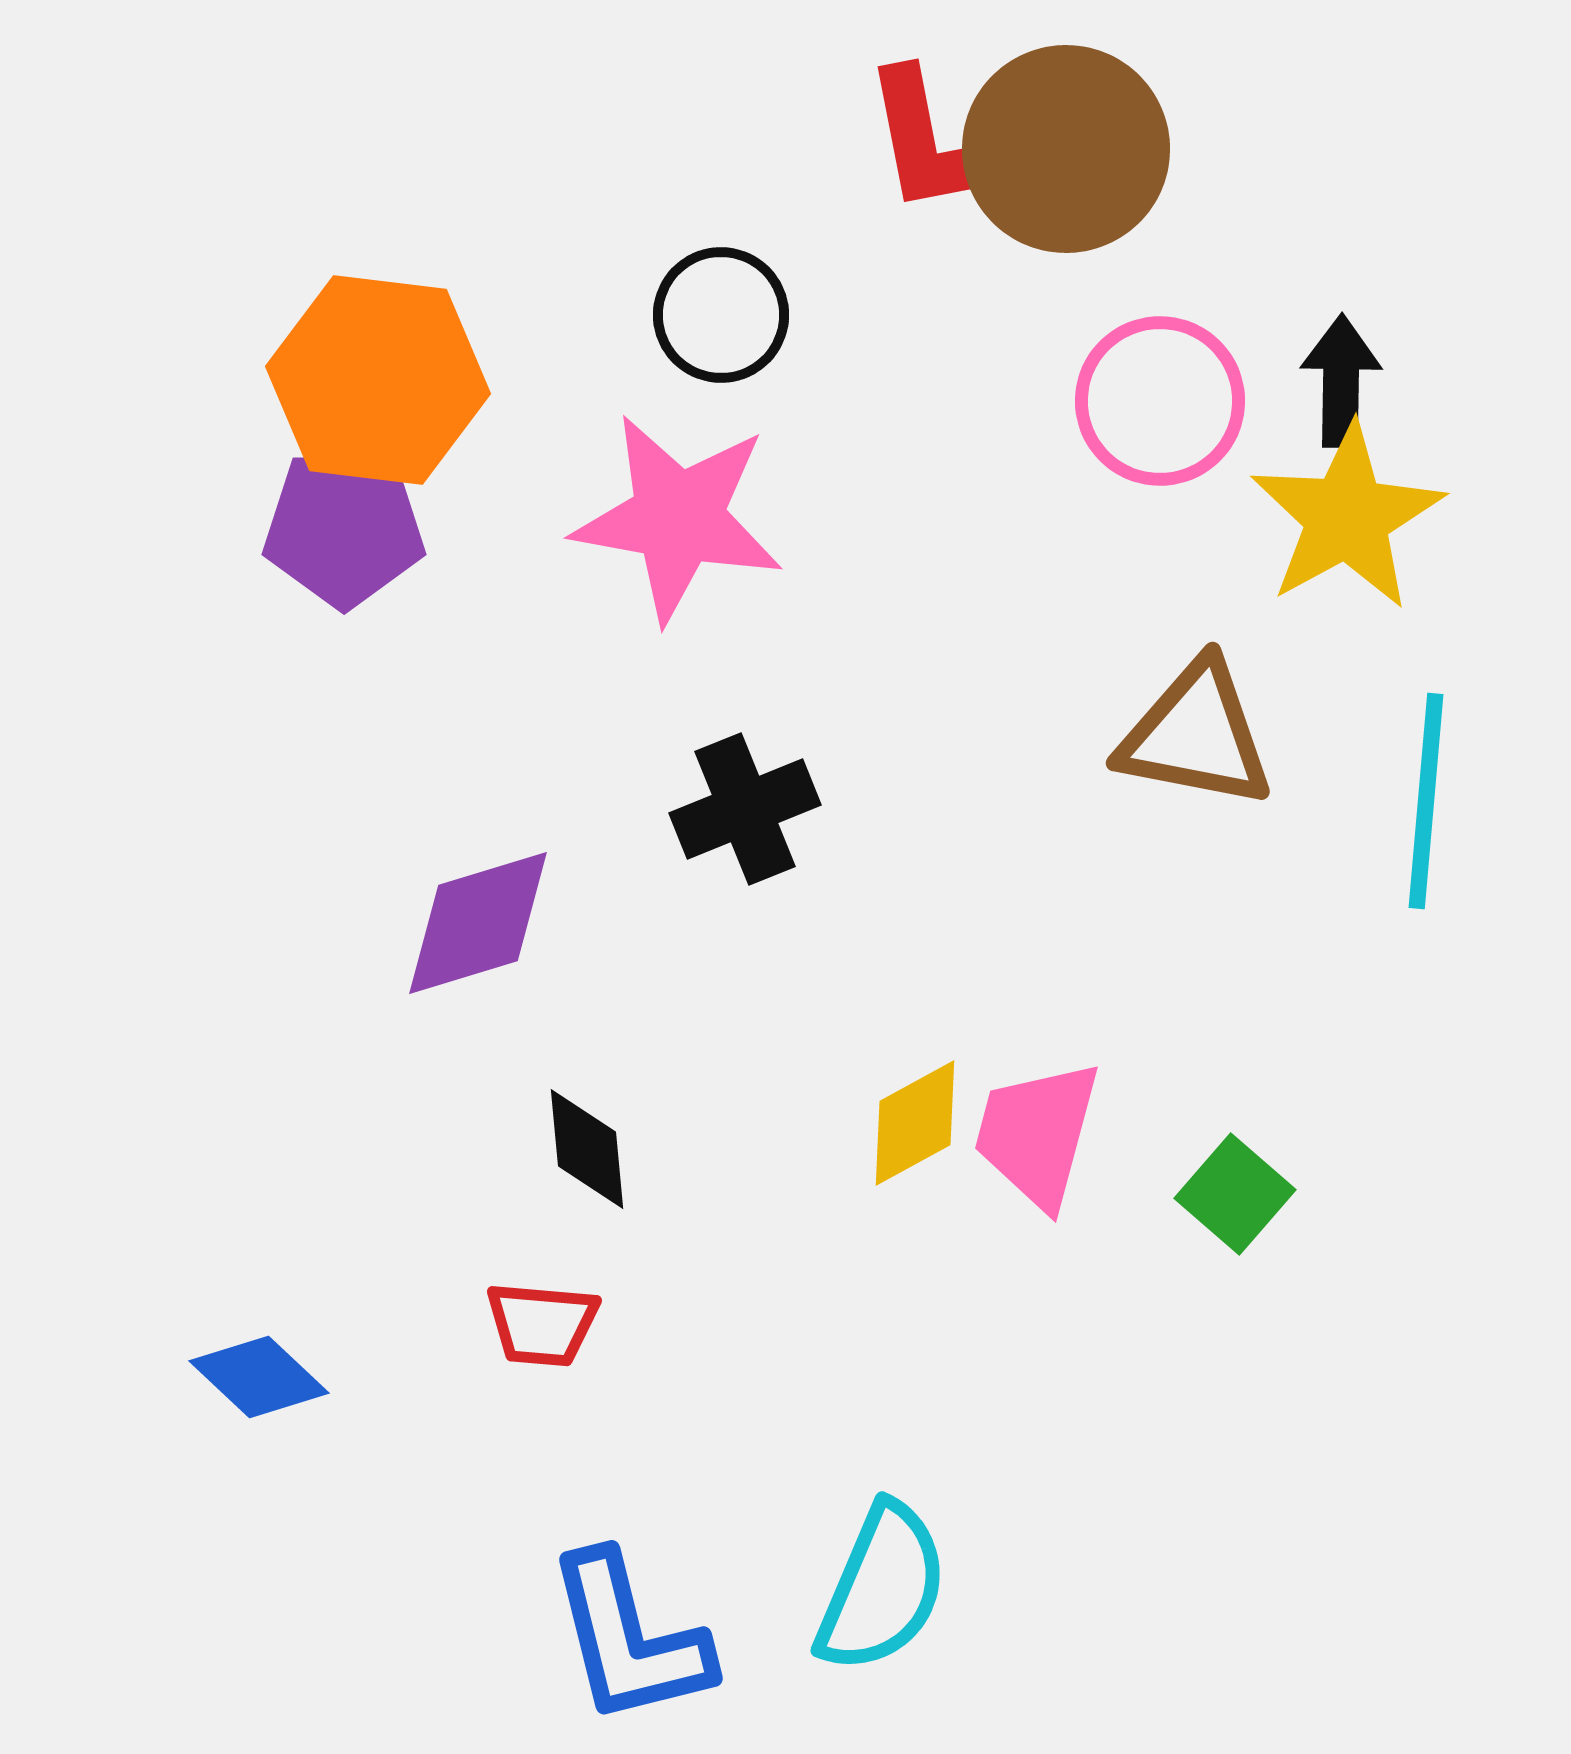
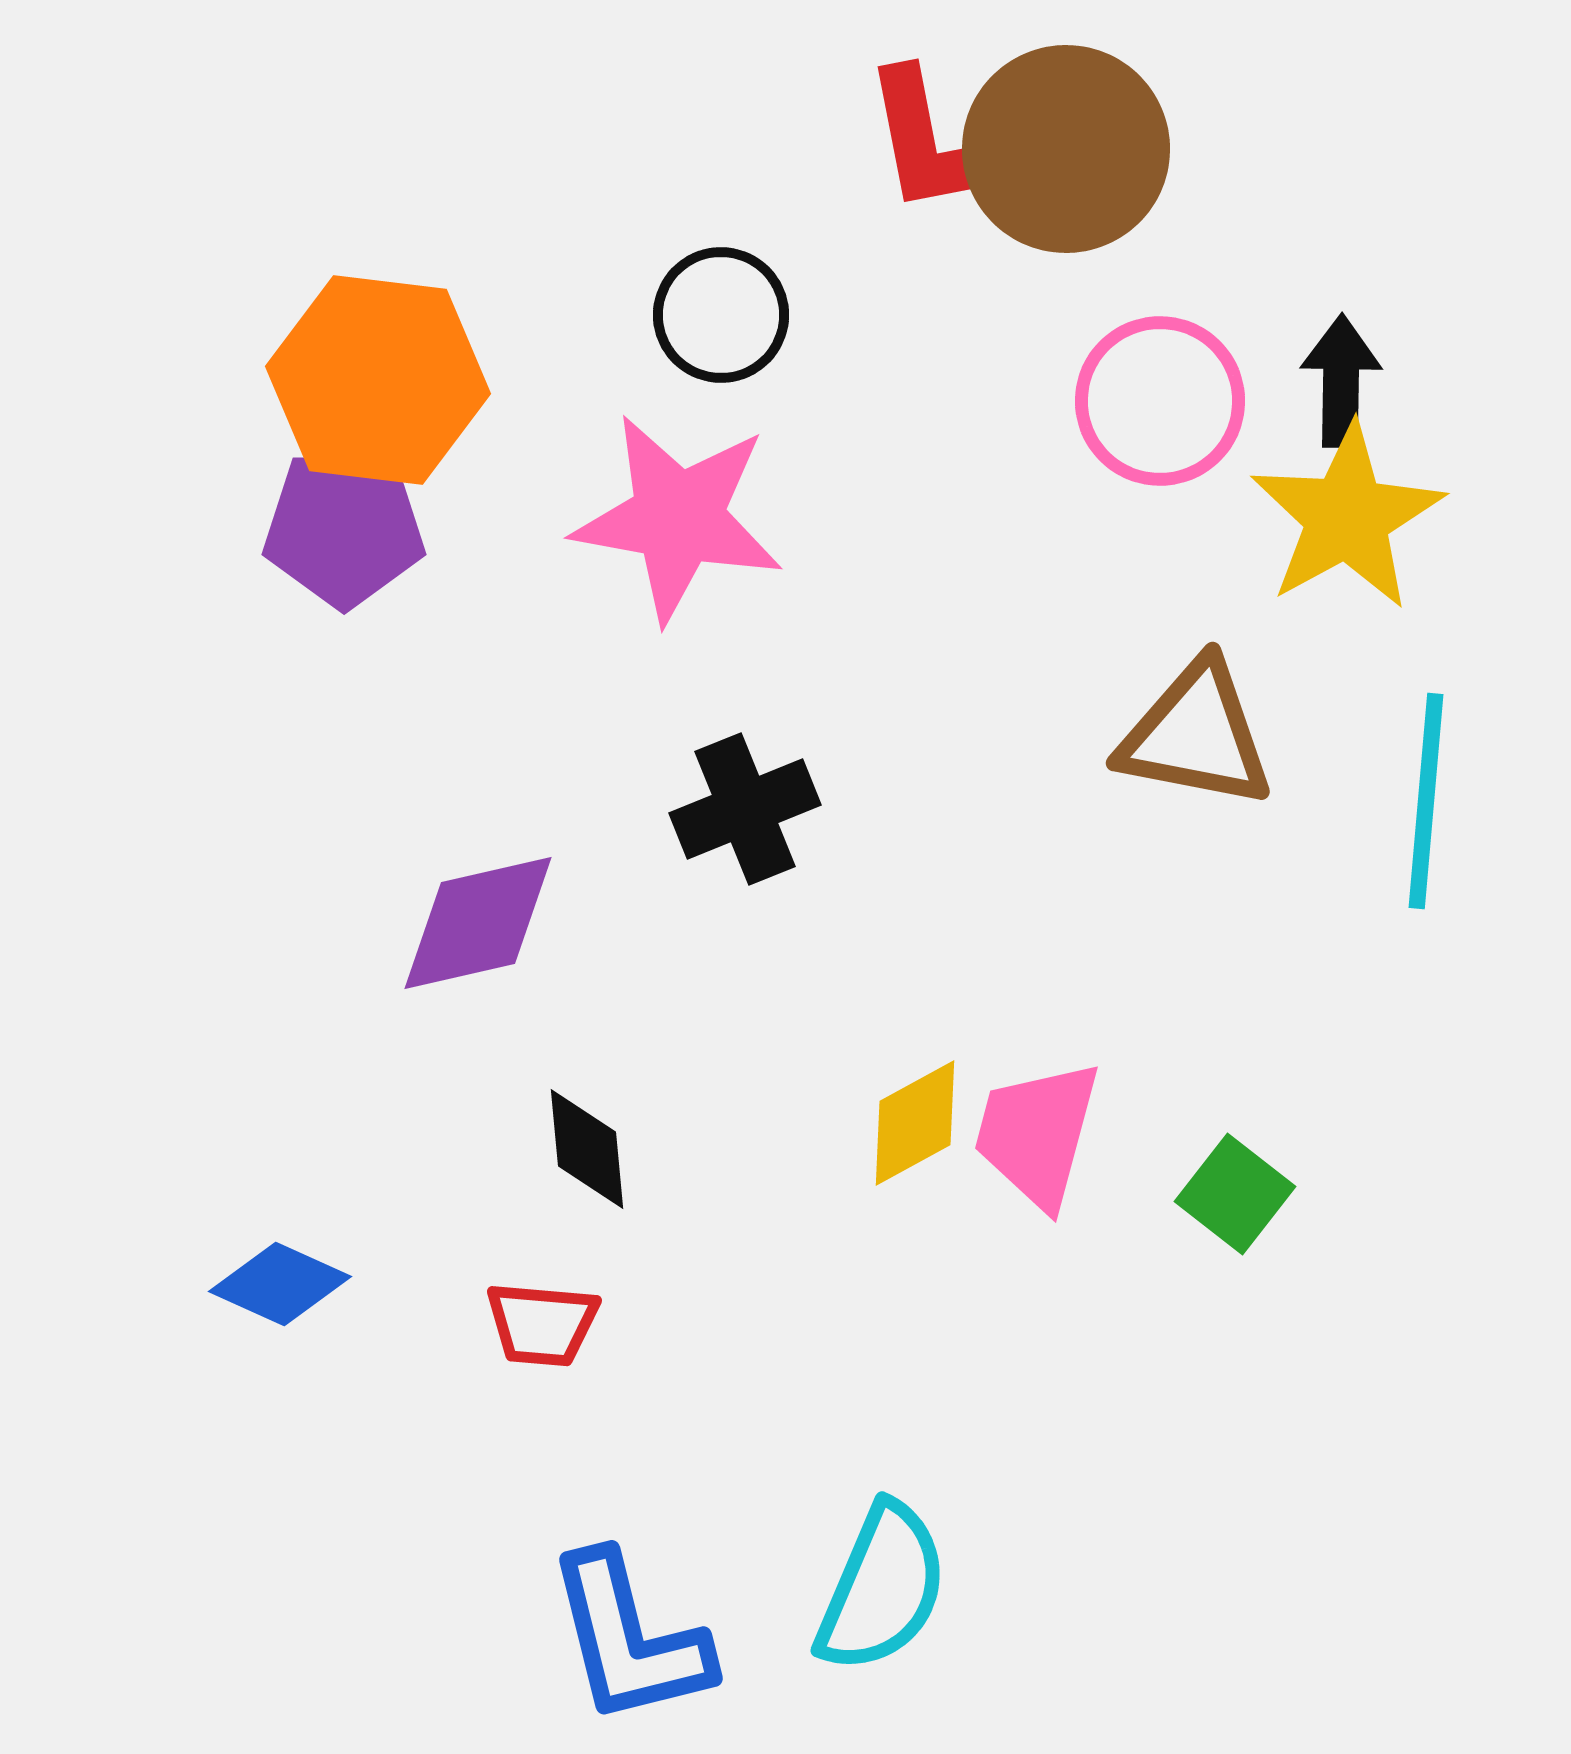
purple diamond: rotated 4 degrees clockwise
green square: rotated 3 degrees counterclockwise
blue diamond: moved 21 px right, 93 px up; rotated 19 degrees counterclockwise
